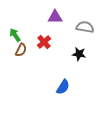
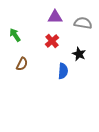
gray semicircle: moved 2 px left, 4 px up
red cross: moved 8 px right, 1 px up
brown semicircle: moved 1 px right, 14 px down
black star: rotated 16 degrees clockwise
blue semicircle: moved 16 px up; rotated 28 degrees counterclockwise
